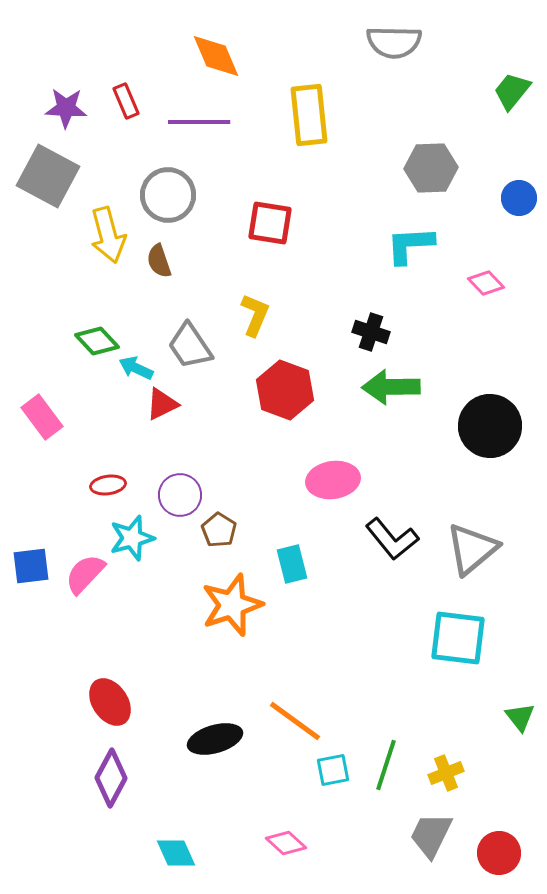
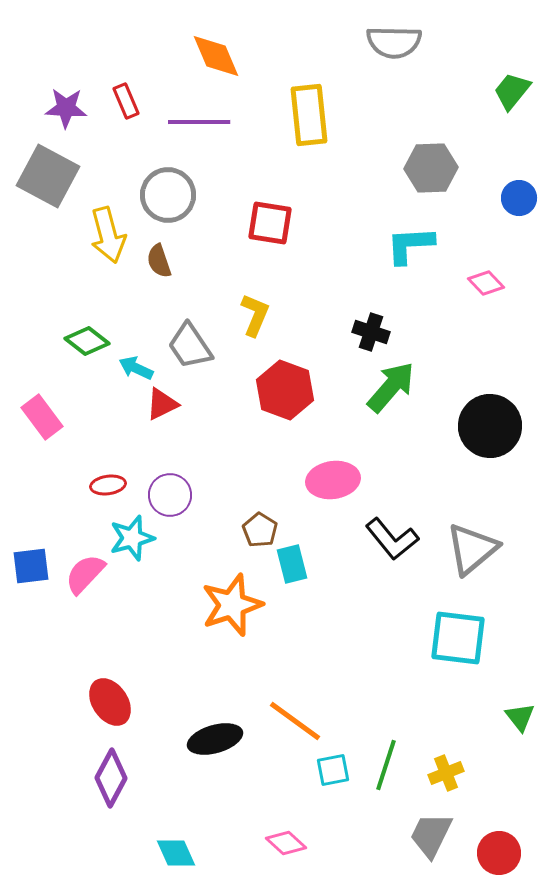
green diamond at (97, 341): moved 10 px left; rotated 9 degrees counterclockwise
green arrow at (391, 387): rotated 132 degrees clockwise
purple circle at (180, 495): moved 10 px left
brown pentagon at (219, 530): moved 41 px right
